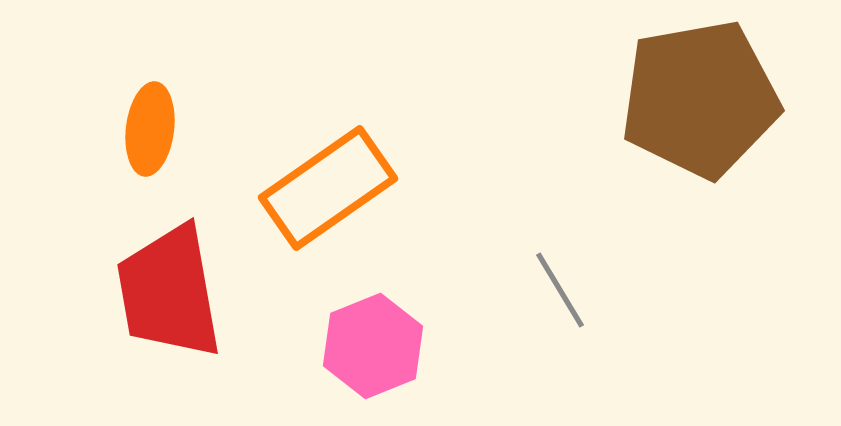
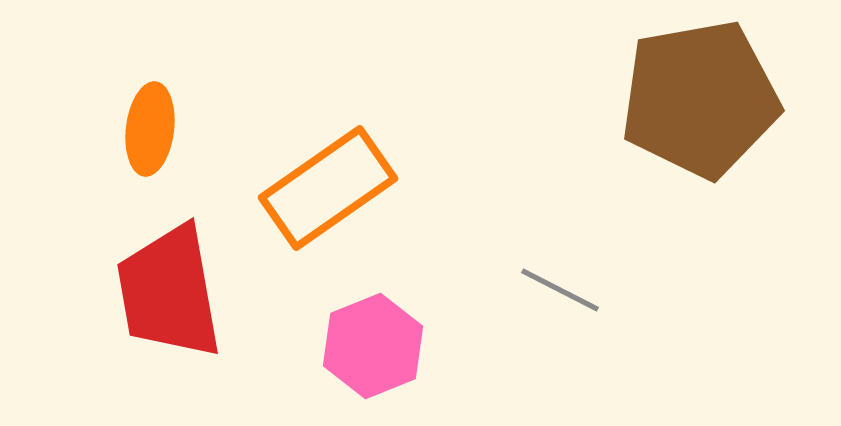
gray line: rotated 32 degrees counterclockwise
